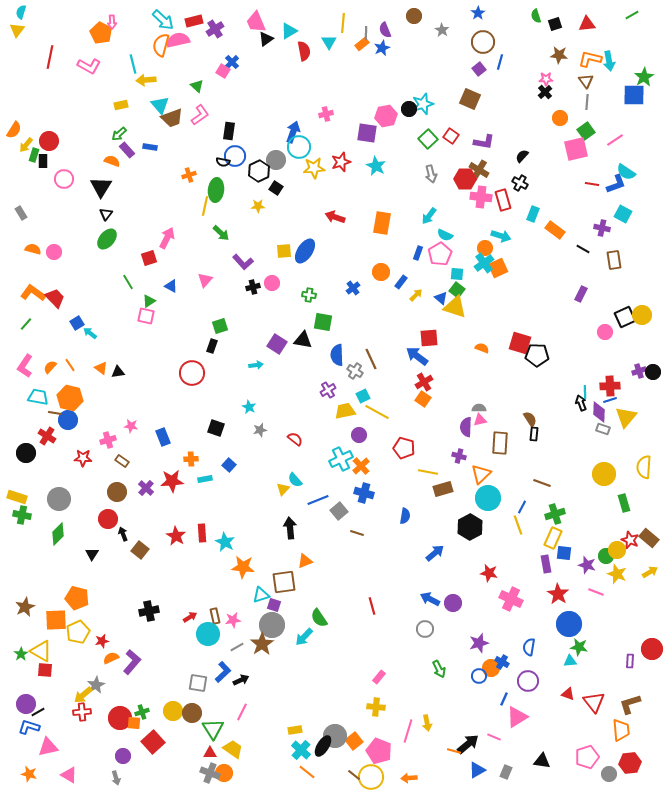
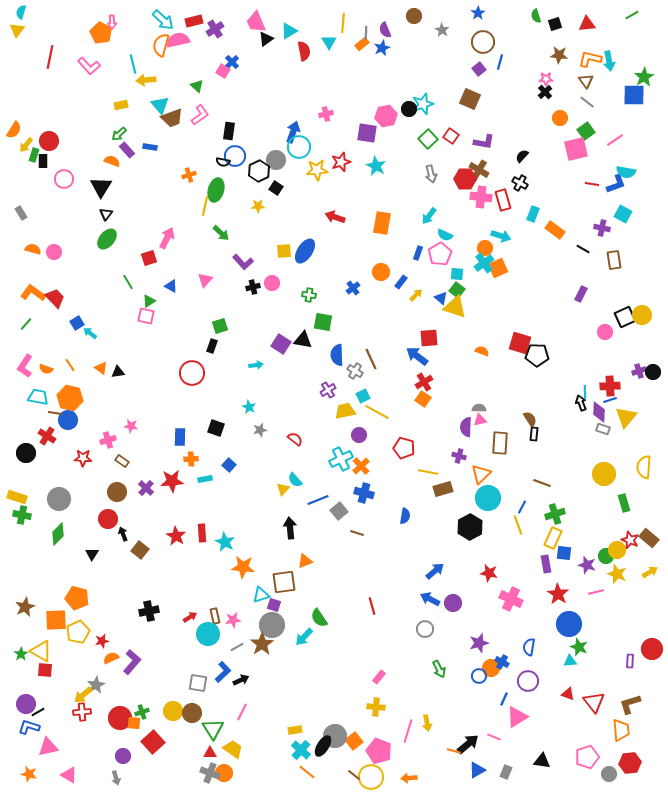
pink L-shape at (89, 66): rotated 20 degrees clockwise
gray line at (587, 102): rotated 56 degrees counterclockwise
yellow star at (314, 168): moved 3 px right, 2 px down
cyan semicircle at (626, 172): rotated 24 degrees counterclockwise
green ellipse at (216, 190): rotated 10 degrees clockwise
purple square at (277, 344): moved 4 px right
orange semicircle at (482, 348): moved 3 px down
orange semicircle at (50, 367): moved 4 px left, 2 px down; rotated 112 degrees counterclockwise
blue rectangle at (163, 437): moved 17 px right; rotated 24 degrees clockwise
blue arrow at (435, 553): moved 18 px down
pink line at (596, 592): rotated 35 degrees counterclockwise
green star at (579, 647): rotated 12 degrees clockwise
